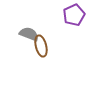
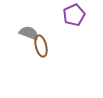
gray semicircle: moved 1 px up
